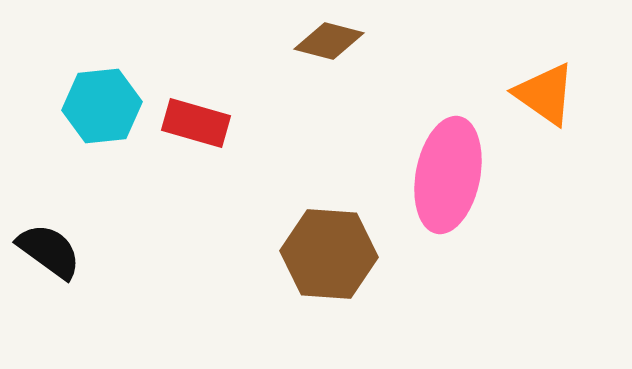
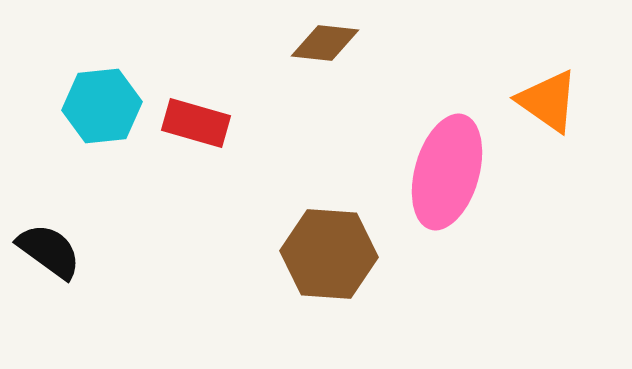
brown diamond: moved 4 px left, 2 px down; rotated 8 degrees counterclockwise
orange triangle: moved 3 px right, 7 px down
pink ellipse: moved 1 px left, 3 px up; rotated 5 degrees clockwise
